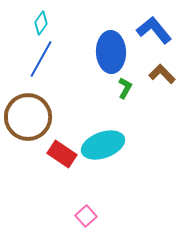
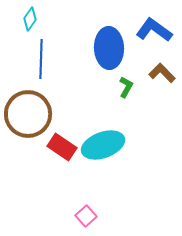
cyan diamond: moved 11 px left, 4 px up
blue L-shape: rotated 15 degrees counterclockwise
blue ellipse: moved 2 px left, 4 px up
blue line: rotated 27 degrees counterclockwise
brown L-shape: moved 1 px up
green L-shape: moved 1 px right, 1 px up
brown circle: moved 3 px up
red rectangle: moved 7 px up
